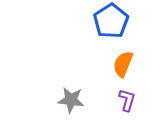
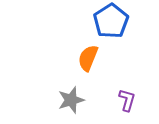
orange semicircle: moved 35 px left, 6 px up
gray star: rotated 24 degrees counterclockwise
